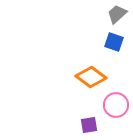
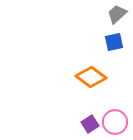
blue square: rotated 30 degrees counterclockwise
pink circle: moved 1 px left, 17 px down
purple square: moved 1 px right, 1 px up; rotated 24 degrees counterclockwise
